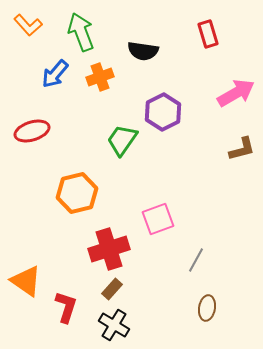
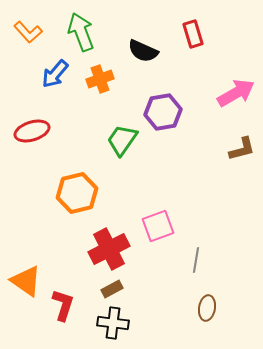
orange L-shape: moved 7 px down
red rectangle: moved 15 px left
black semicircle: rotated 16 degrees clockwise
orange cross: moved 2 px down
purple hexagon: rotated 18 degrees clockwise
pink square: moved 7 px down
red cross: rotated 9 degrees counterclockwise
gray line: rotated 20 degrees counterclockwise
brown rectangle: rotated 20 degrees clockwise
red L-shape: moved 3 px left, 2 px up
black cross: moved 1 px left, 2 px up; rotated 24 degrees counterclockwise
